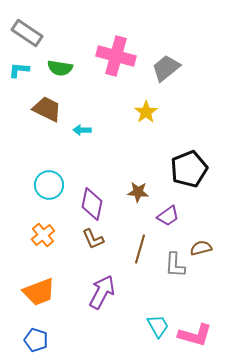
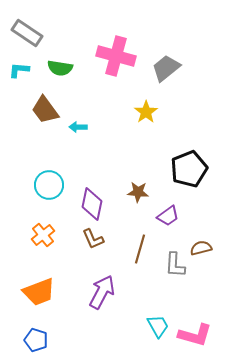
brown trapezoid: moved 2 px left, 1 px down; rotated 152 degrees counterclockwise
cyan arrow: moved 4 px left, 3 px up
